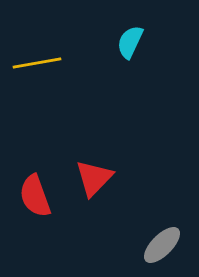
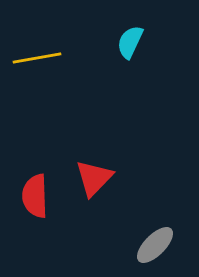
yellow line: moved 5 px up
red semicircle: rotated 18 degrees clockwise
gray ellipse: moved 7 px left
